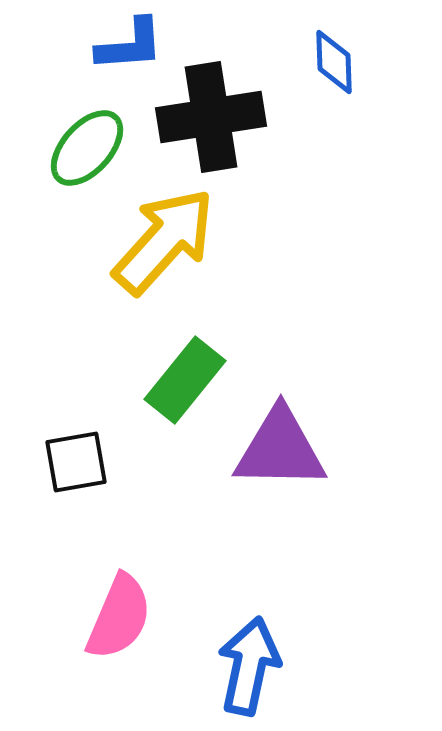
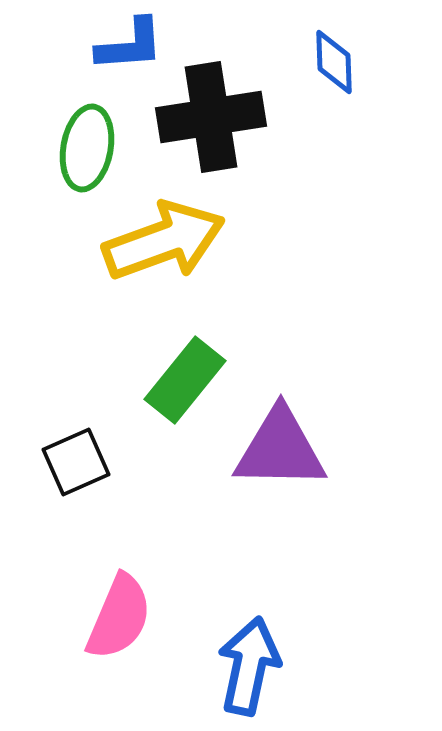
green ellipse: rotated 32 degrees counterclockwise
yellow arrow: rotated 28 degrees clockwise
black square: rotated 14 degrees counterclockwise
